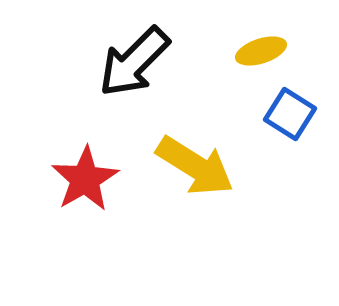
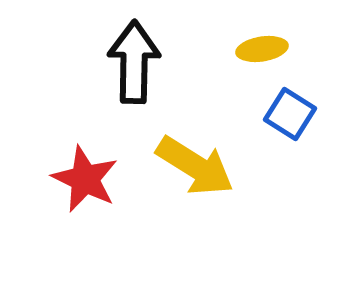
yellow ellipse: moved 1 px right, 2 px up; rotated 9 degrees clockwise
black arrow: rotated 136 degrees clockwise
red star: rotated 16 degrees counterclockwise
